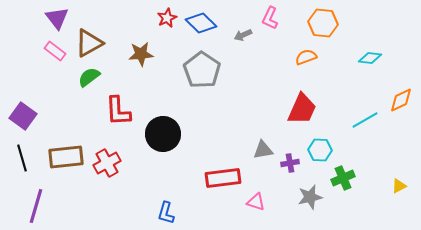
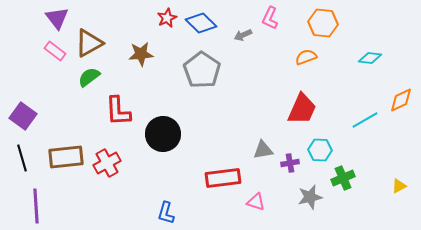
purple line: rotated 20 degrees counterclockwise
